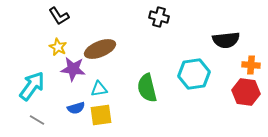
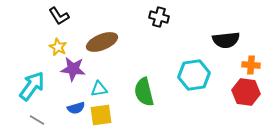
brown ellipse: moved 2 px right, 7 px up
cyan hexagon: moved 1 px down
green semicircle: moved 3 px left, 4 px down
